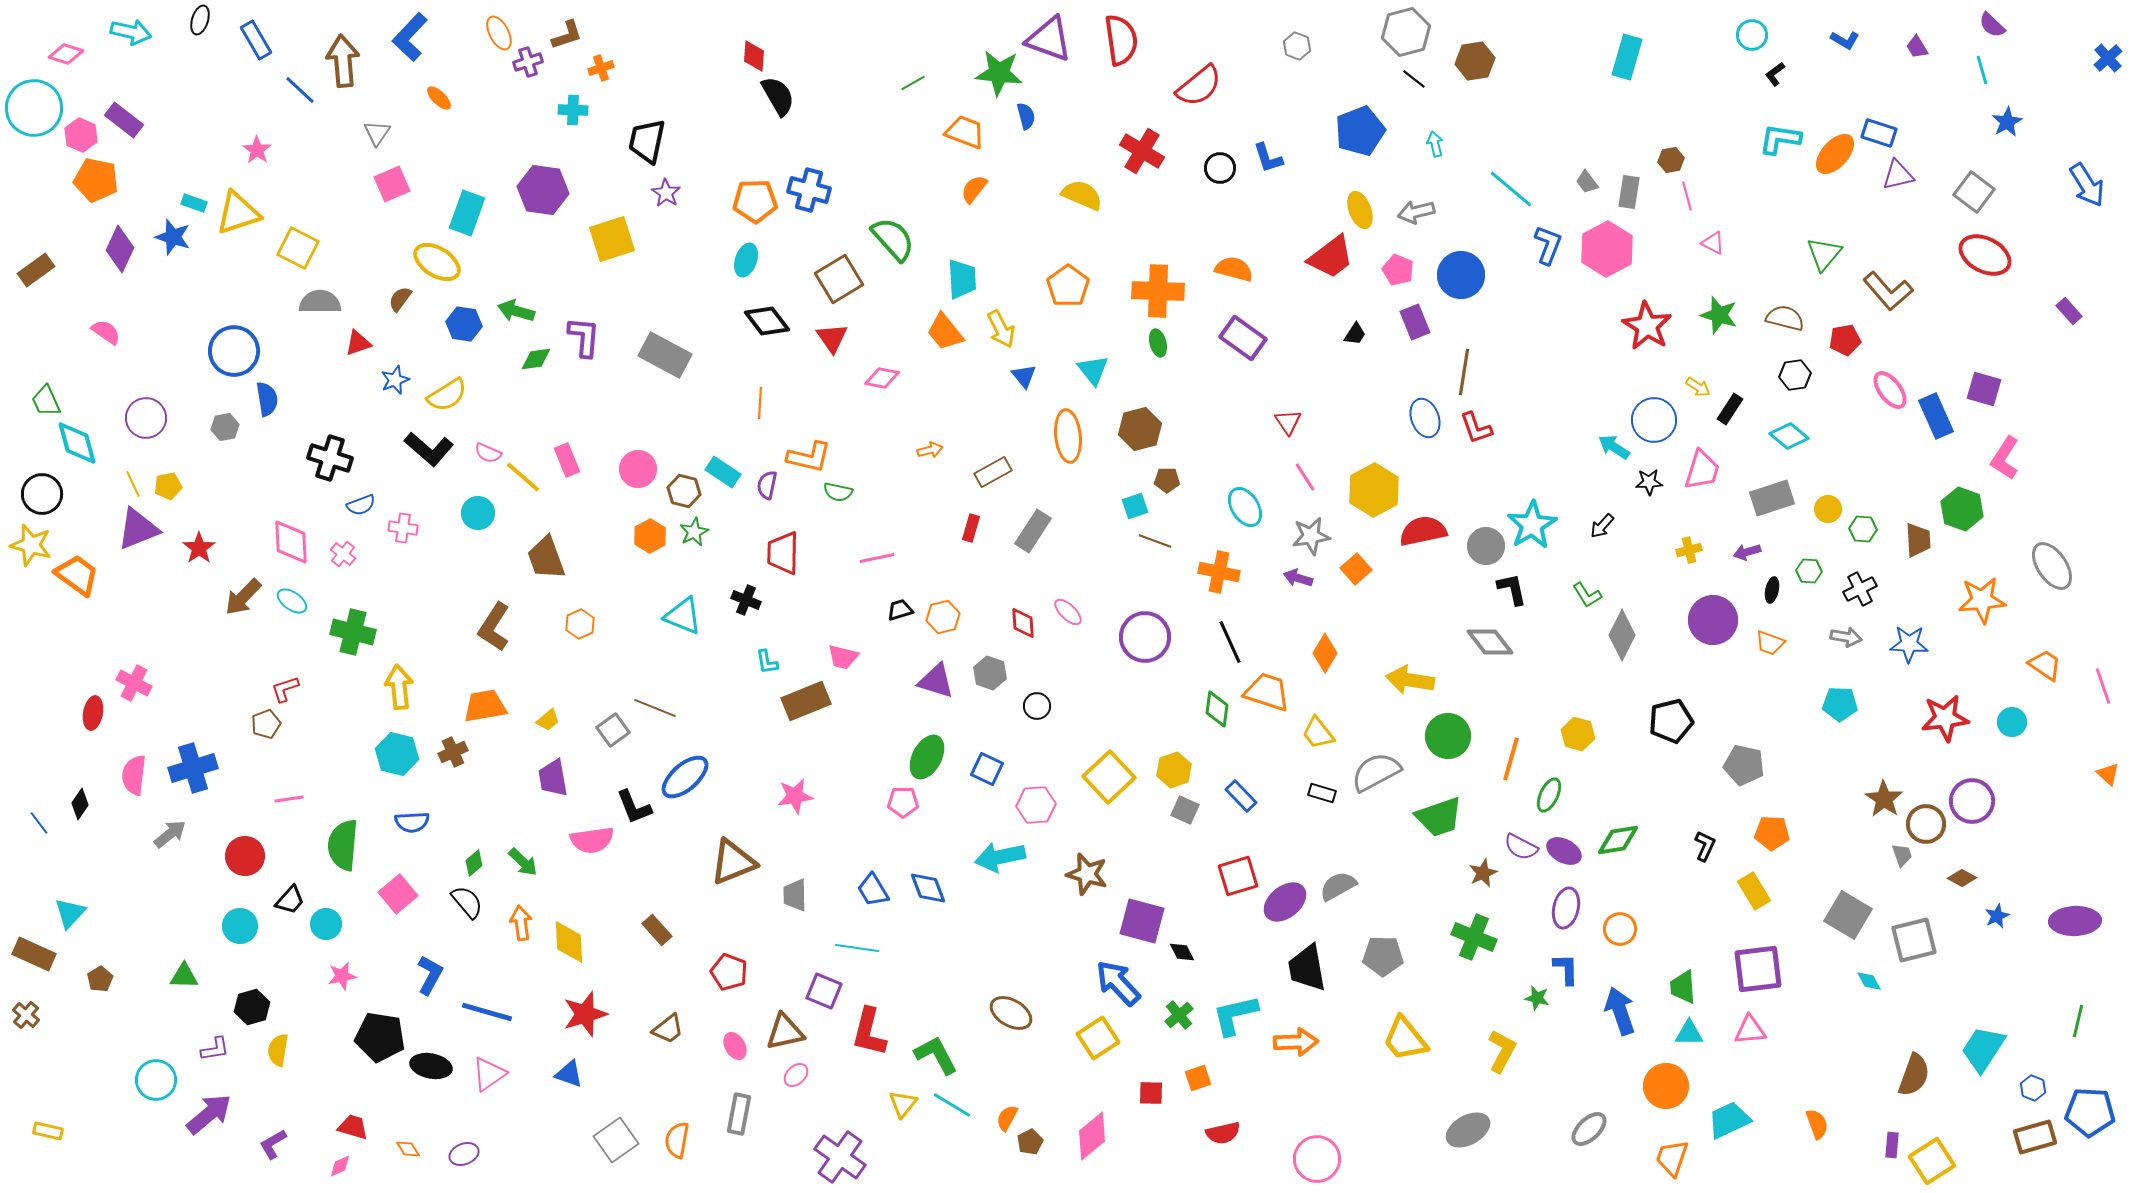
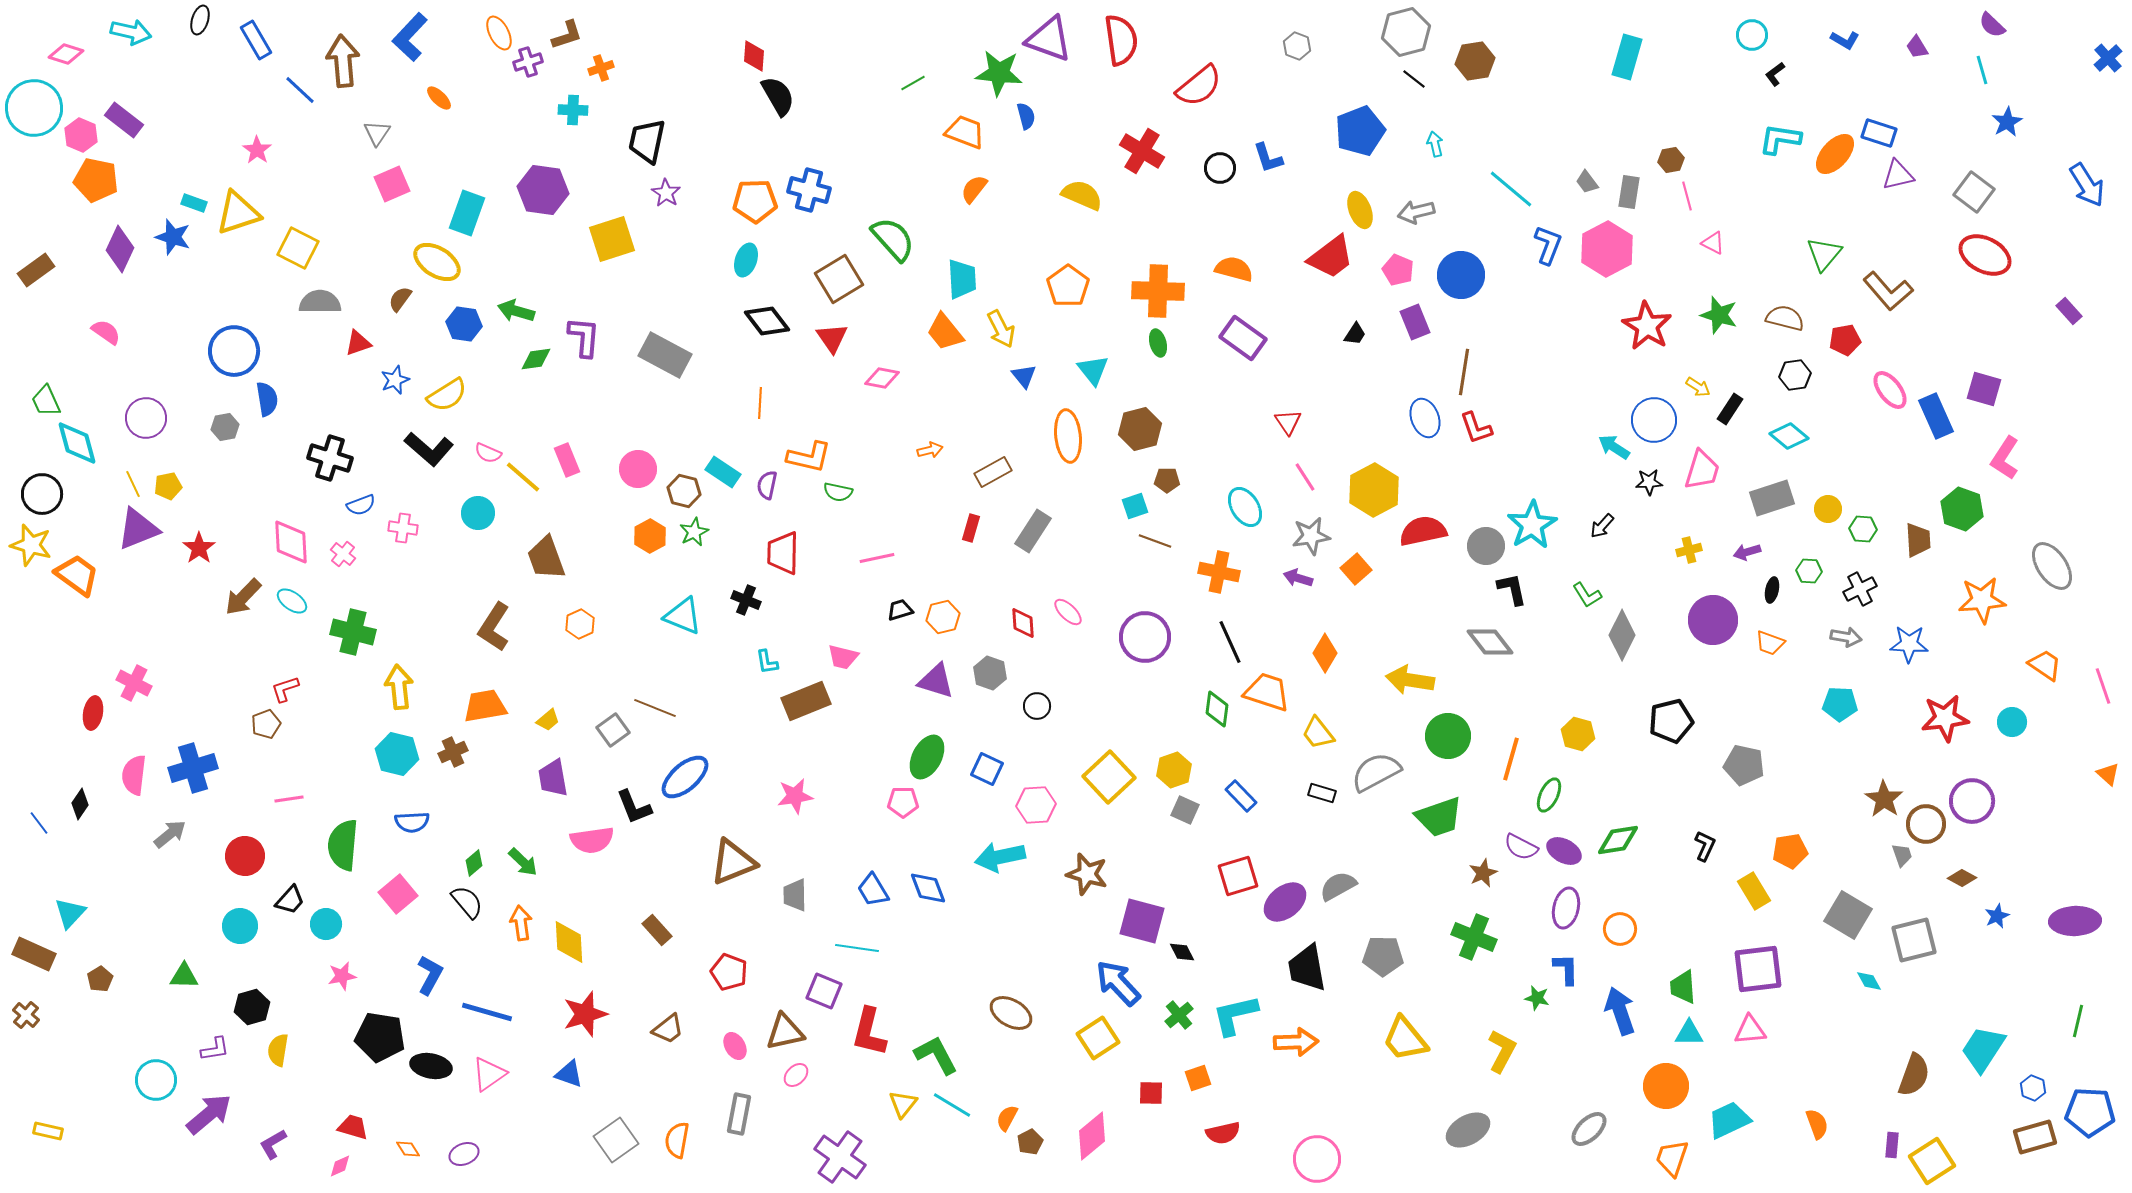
orange pentagon at (1772, 833): moved 18 px right, 18 px down; rotated 12 degrees counterclockwise
